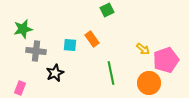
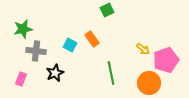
cyan square: rotated 24 degrees clockwise
pink rectangle: moved 1 px right, 9 px up
